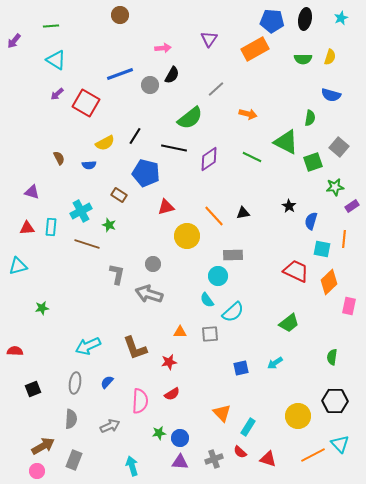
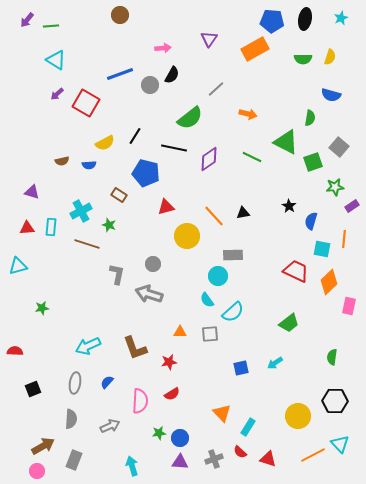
purple arrow at (14, 41): moved 13 px right, 21 px up
brown semicircle at (59, 158): moved 3 px right, 3 px down; rotated 104 degrees clockwise
